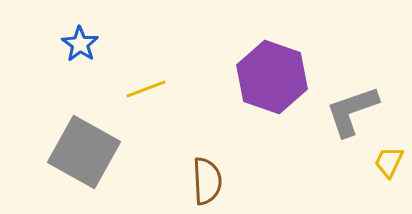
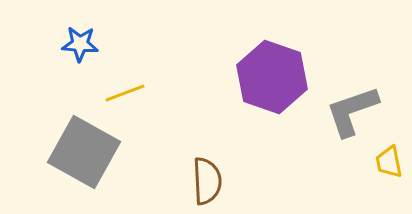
blue star: rotated 30 degrees counterclockwise
yellow line: moved 21 px left, 4 px down
yellow trapezoid: rotated 36 degrees counterclockwise
